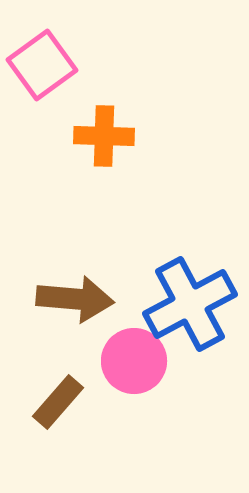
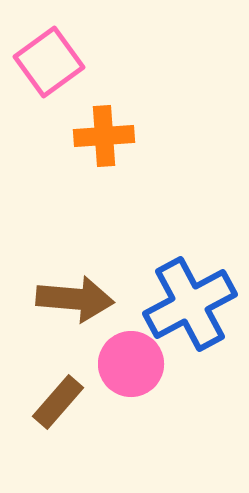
pink square: moved 7 px right, 3 px up
orange cross: rotated 6 degrees counterclockwise
pink circle: moved 3 px left, 3 px down
